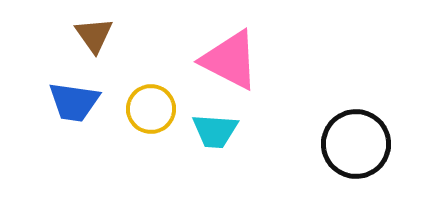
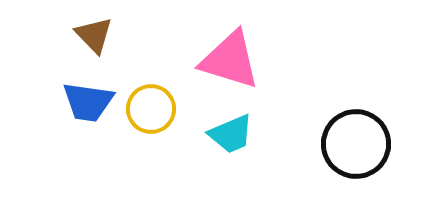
brown triangle: rotated 9 degrees counterclockwise
pink triangle: rotated 10 degrees counterclockwise
blue trapezoid: moved 14 px right
cyan trapezoid: moved 16 px right, 3 px down; rotated 27 degrees counterclockwise
